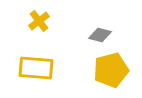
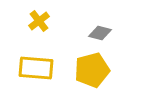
gray diamond: moved 2 px up
yellow pentagon: moved 19 px left
